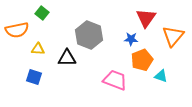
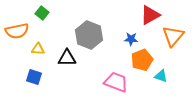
red triangle: moved 4 px right, 3 px up; rotated 25 degrees clockwise
orange semicircle: moved 1 px down
pink trapezoid: moved 1 px right, 2 px down
